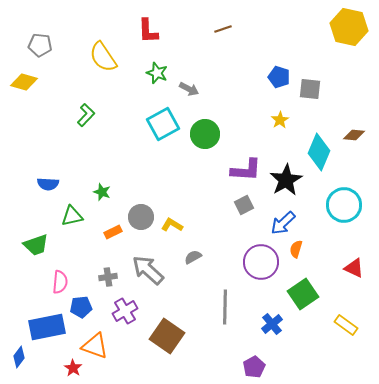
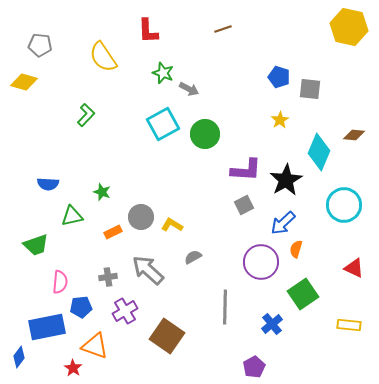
green star at (157, 73): moved 6 px right
yellow rectangle at (346, 325): moved 3 px right; rotated 30 degrees counterclockwise
